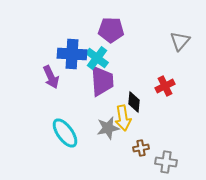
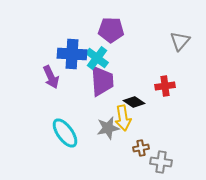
red cross: rotated 18 degrees clockwise
black diamond: rotated 60 degrees counterclockwise
gray cross: moved 5 px left
